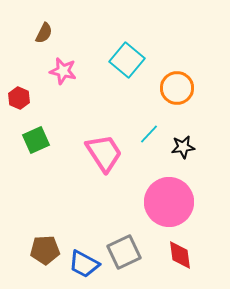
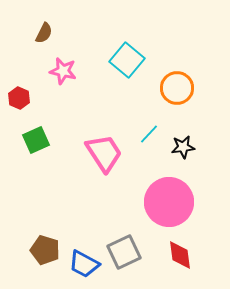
brown pentagon: rotated 20 degrees clockwise
